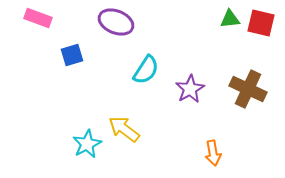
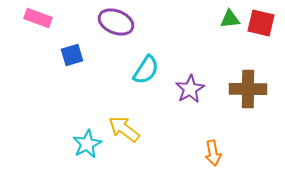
brown cross: rotated 24 degrees counterclockwise
